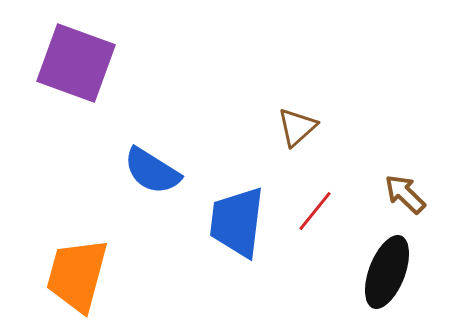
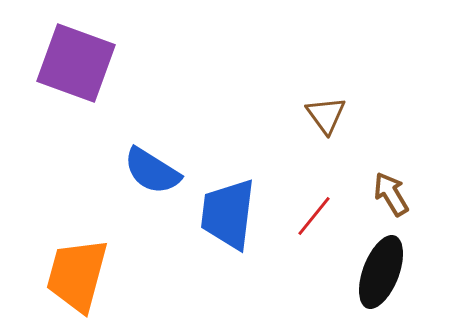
brown triangle: moved 29 px right, 12 px up; rotated 24 degrees counterclockwise
brown arrow: moved 14 px left; rotated 15 degrees clockwise
red line: moved 1 px left, 5 px down
blue trapezoid: moved 9 px left, 8 px up
black ellipse: moved 6 px left
